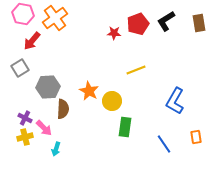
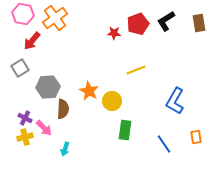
green rectangle: moved 3 px down
cyan arrow: moved 9 px right
